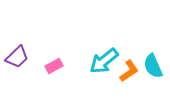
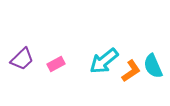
purple trapezoid: moved 5 px right, 2 px down
pink rectangle: moved 2 px right, 2 px up
orange L-shape: moved 2 px right
